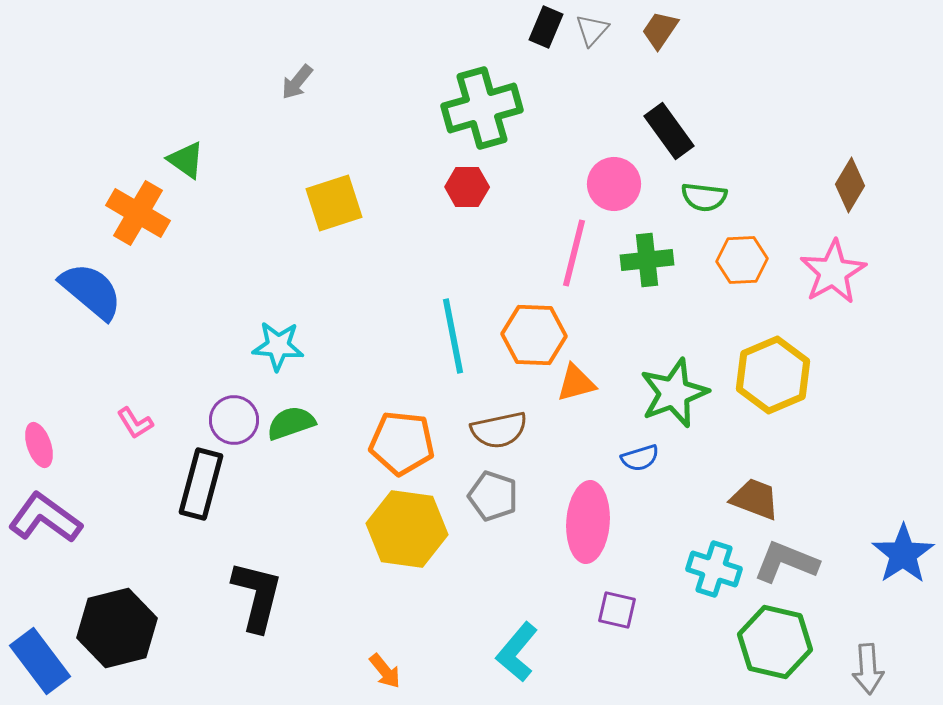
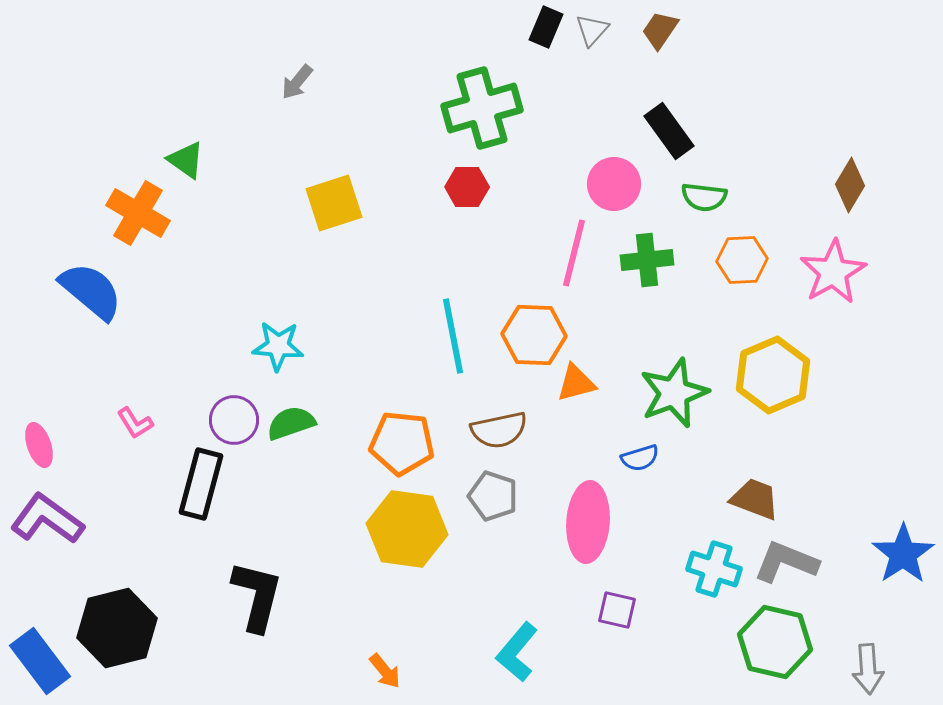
purple L-shape at (45, 518): moved 2 px right, 1 px down
